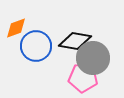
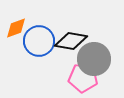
black diamond: moved 4 px left
blue circle: moved 3 px right, 5 px up
gray circle: moved 1 px right, 1 px down
